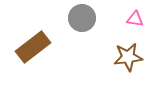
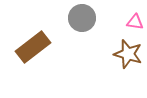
pink triangle: moved 3 px down
brown star: moved 3 px up; rotated 24 degrees clockwise
